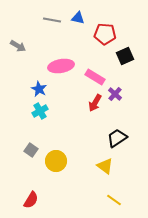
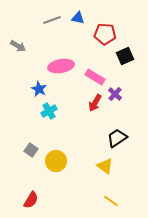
gray line: rotated 30 degrees counterclockwise
cyan cross: moved 9 px right
yellow line: moved 3 px left, 1 px down
